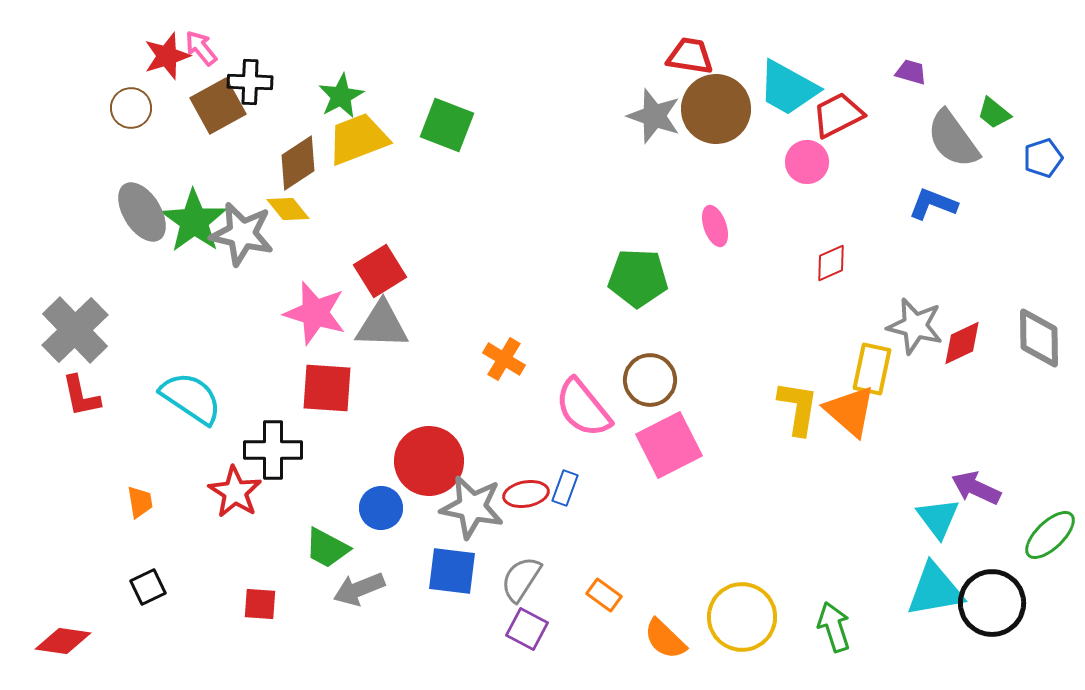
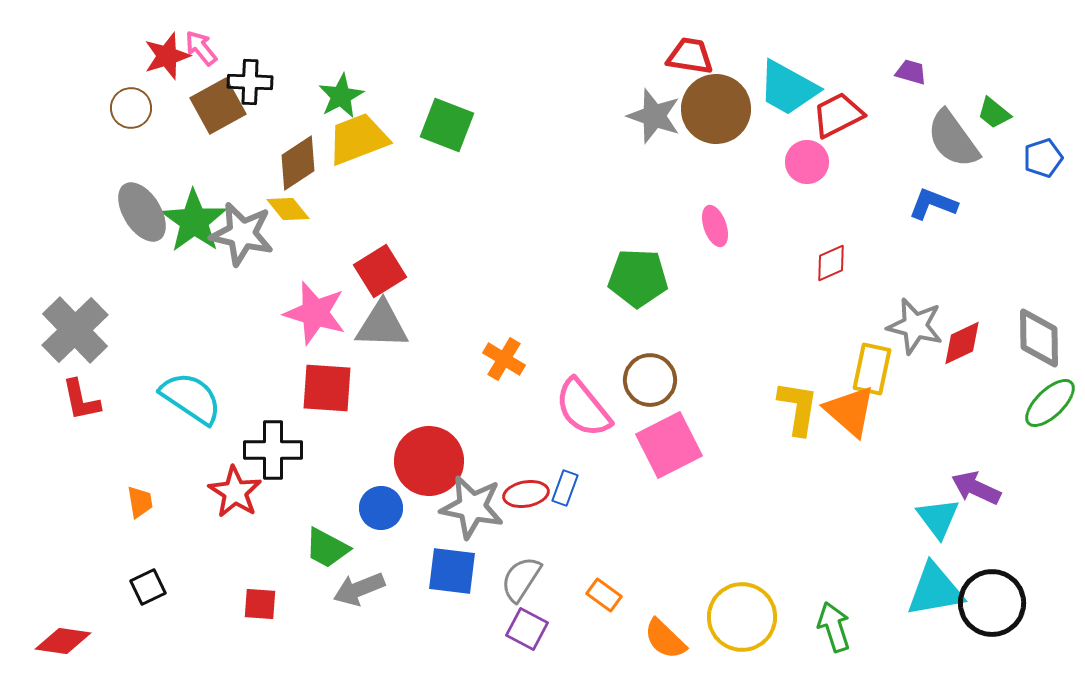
red L-shape at (81, 396): moved 4 px down
green ellipse at (1050, 535): moved 132 px up
